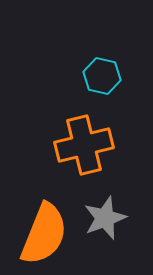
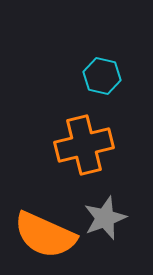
orange semicircle: moved 1 px right, 1 px down; rotated 92 degrees clockwise
